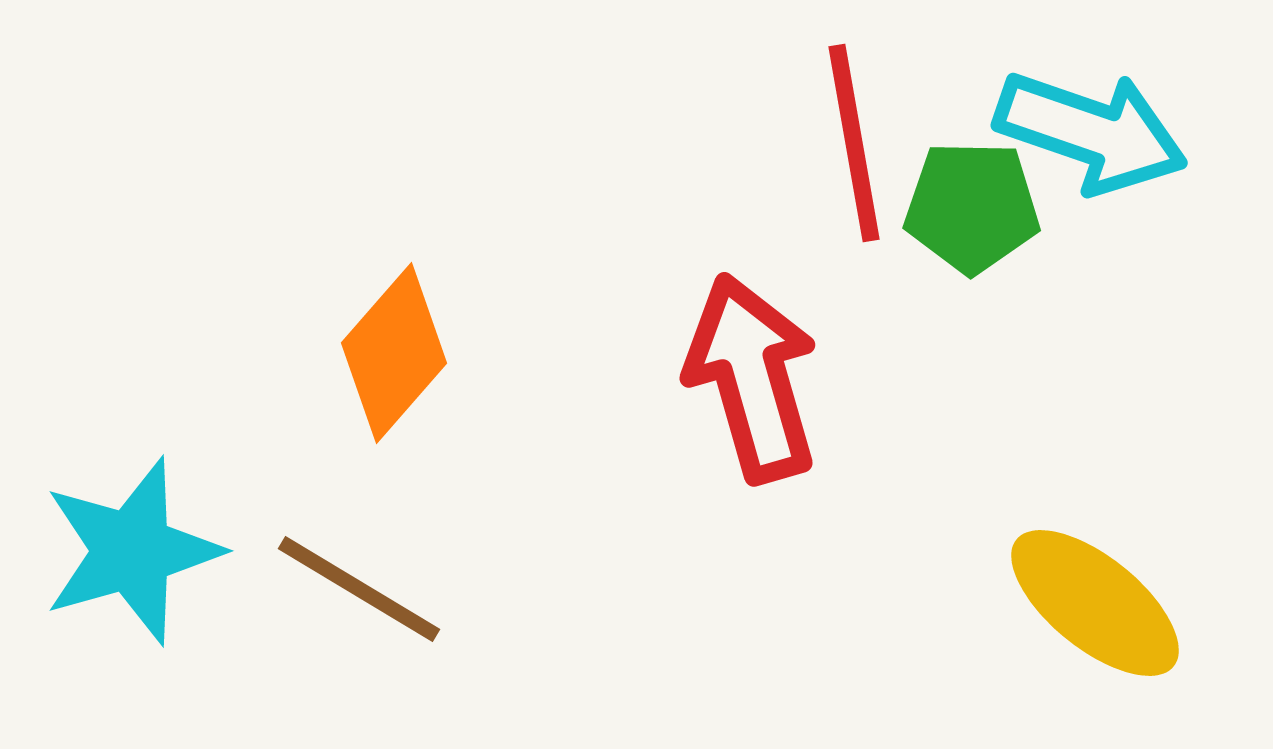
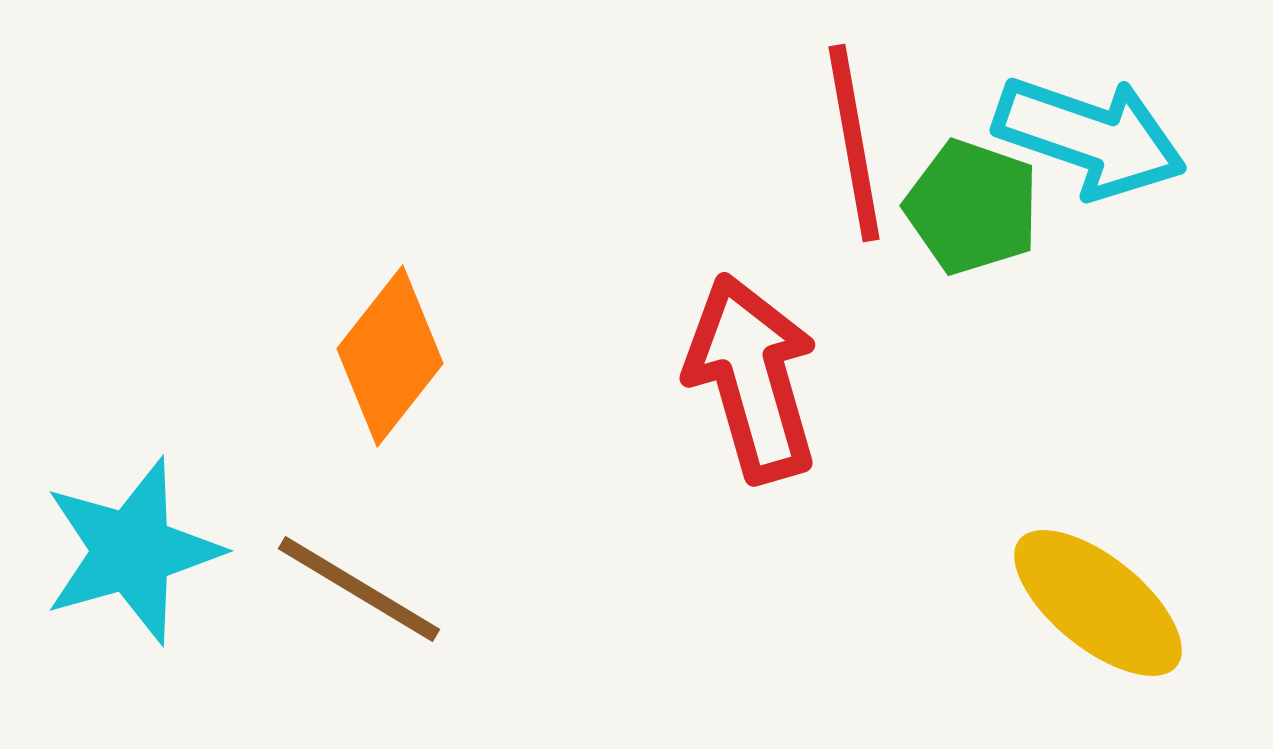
cyan arrow: moved 1 px left, 5 px down
green pentagon: rotated 18 degrees clockwise
orange diamond: moved 4 px left, 3 px down; rotated 3 degrees counterclockwise
yellow ellipse: moved 3 px right
